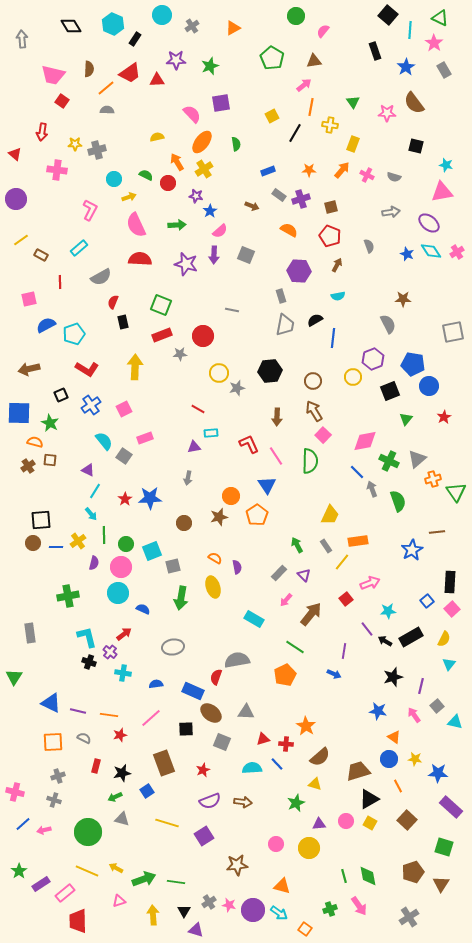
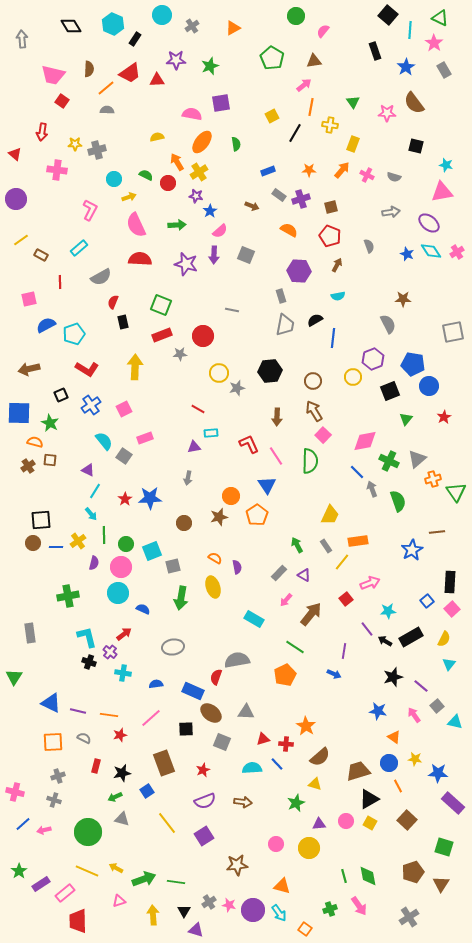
pink semicircle at (192, 114): rotated 36 degrees counterclockwise
yellow cross at (204, 169): moved 5 px left, 3 px down
purple triangle at (304, 575): rotated 16 degrees counterclockwise
purple line at (421, 686): rotated 63 degrees counterclockwise
blue circle at (389, 759): moved 4 px down
purple semicircle at (210, 801): moved 5 px left
purple rectangle at (451, 807): moved 2 px right, 4 px up
yellow line at (167, 823): rotated 35 degrees clockwise
cyan arrow at (279, 913): rotated 18 degrees clockwise
